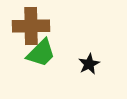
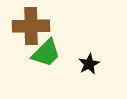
green trapezoid: moved 5 px right
